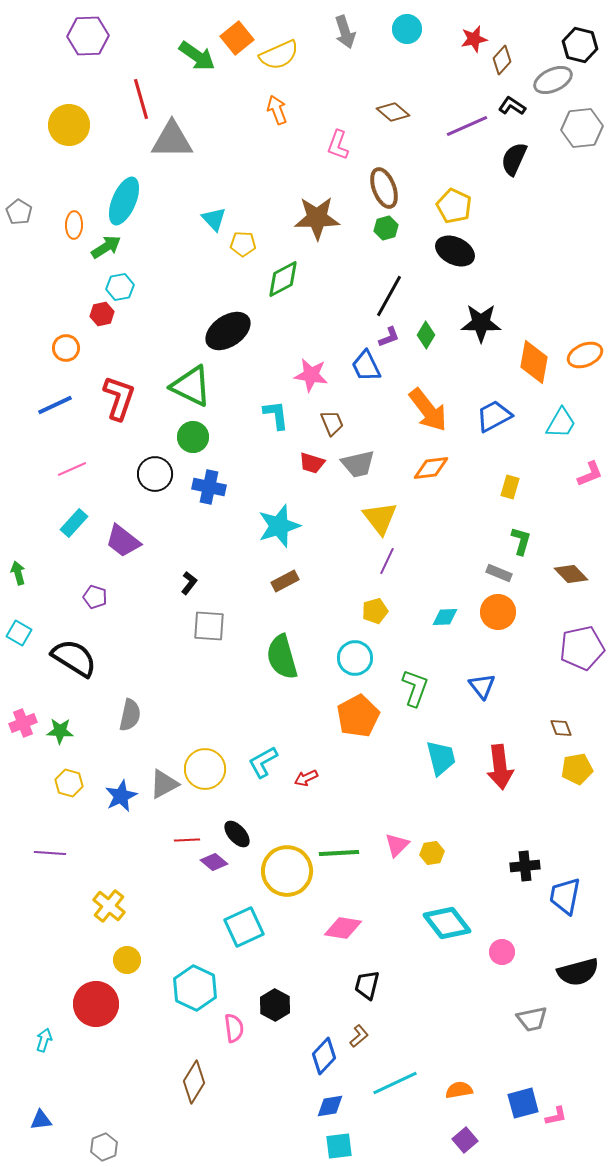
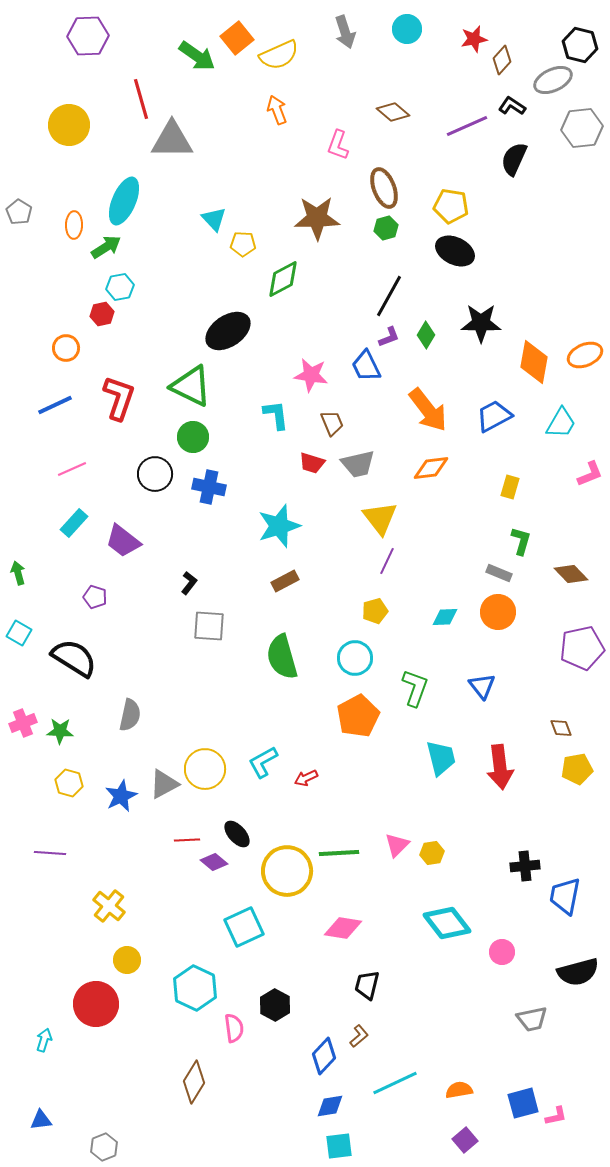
yellow pentagon at (454, 206): moved 3 px left; rotated 16 degrees counterclockwise
